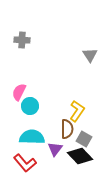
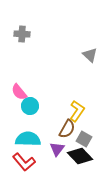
gray cross: moved 6 px up
gray triangle: rotated 14 degrees counterclockwise
pink semicircle: rotated 66 degrees counterclockwise
brown semicircle: rotated 30 degrees clockwise
cyan semicircle: moved 4 px left, 2 px down
purple triangle: moved 2 px right
red L-shape: moved 1 px left, 1 px up
